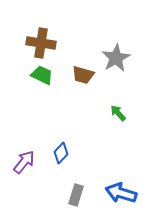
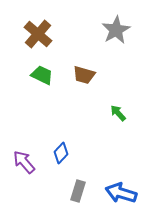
brown cross: moved 3 px left, 9 px up; rotated 32 degrees clockwise
gray star: moved 28 px up
brown trapezoid: moved 1 px right
purple arrow: rotated 80 degrees counterclockwise
gray rectangle: moved 2 px right, 4 px up
